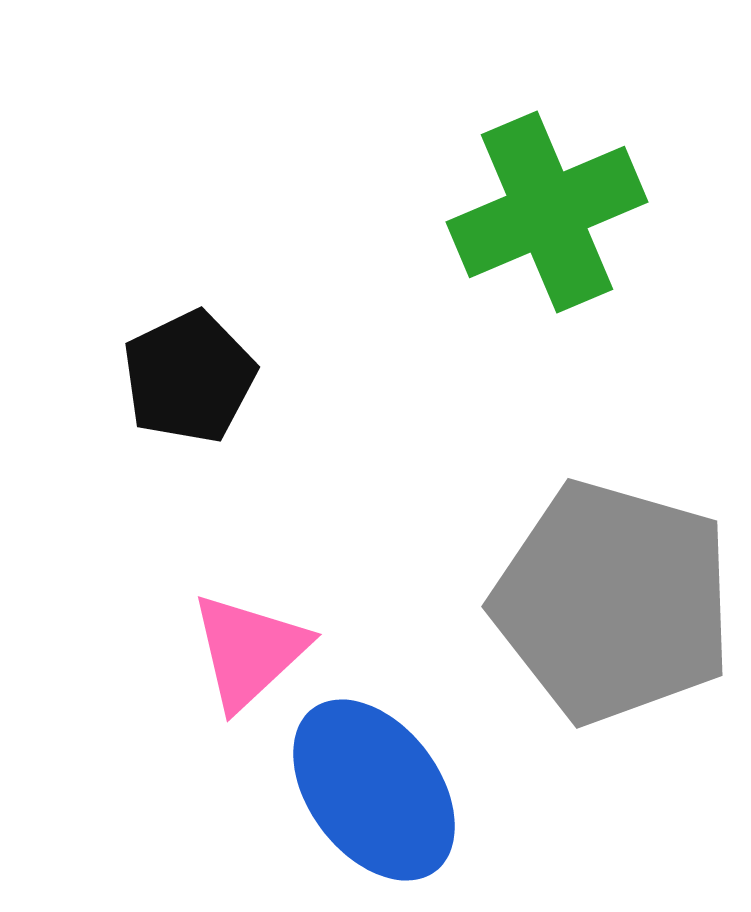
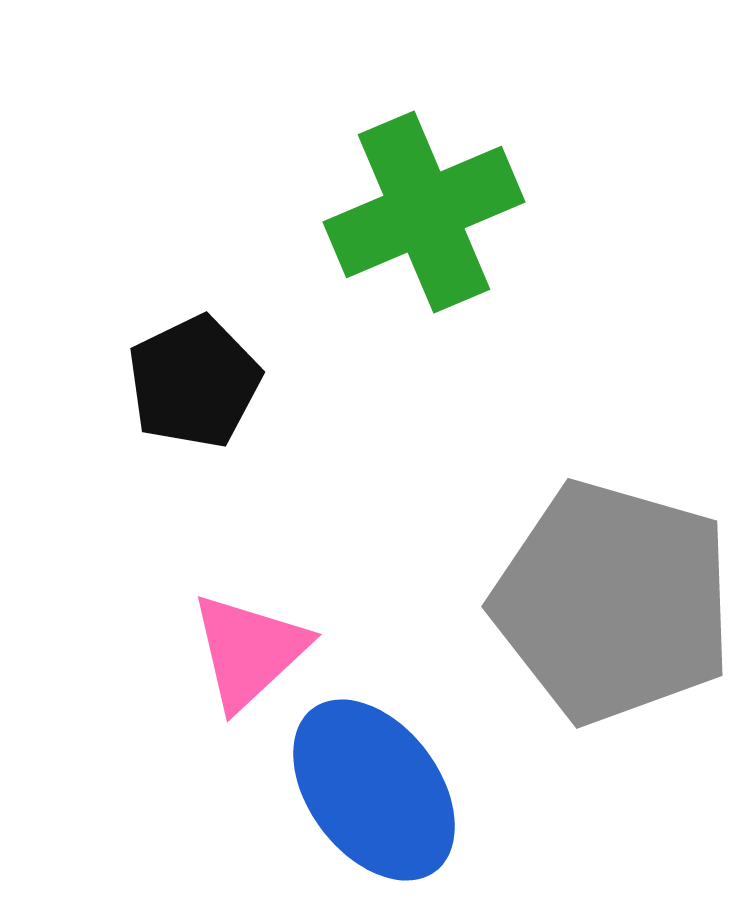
green cross: moved 123 px left
black pentagon: moved 5 px right, 5 px down
